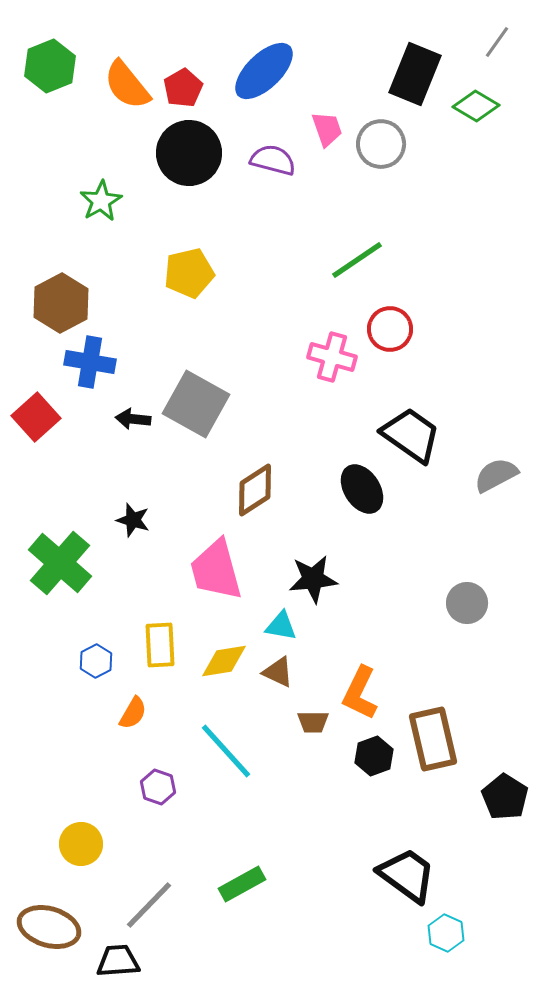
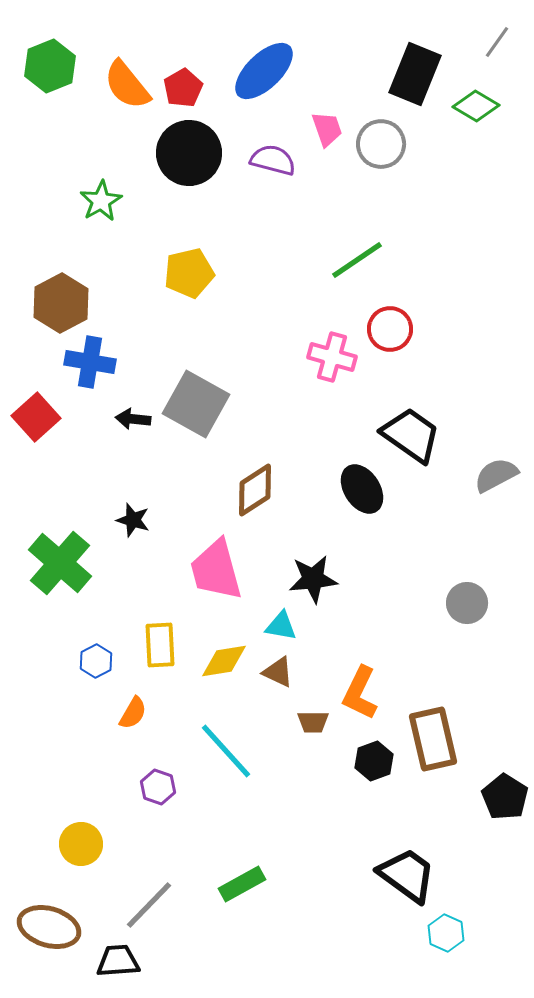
black hexagon at (374, 756): moved 5 px down
